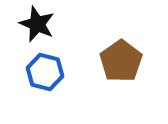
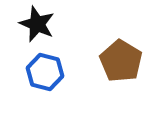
brown pentagon: rotated 6 degrees counterclockwise
